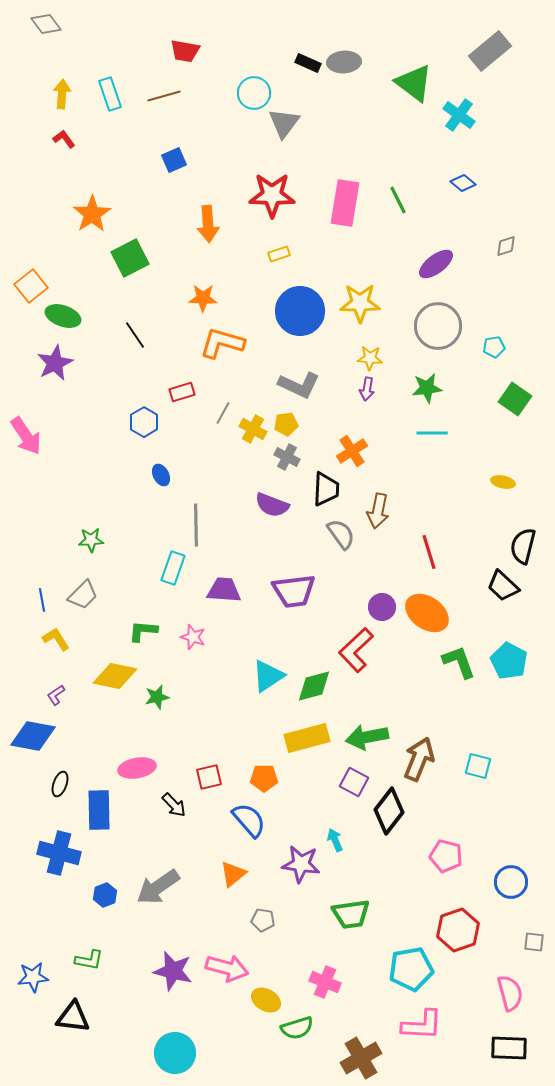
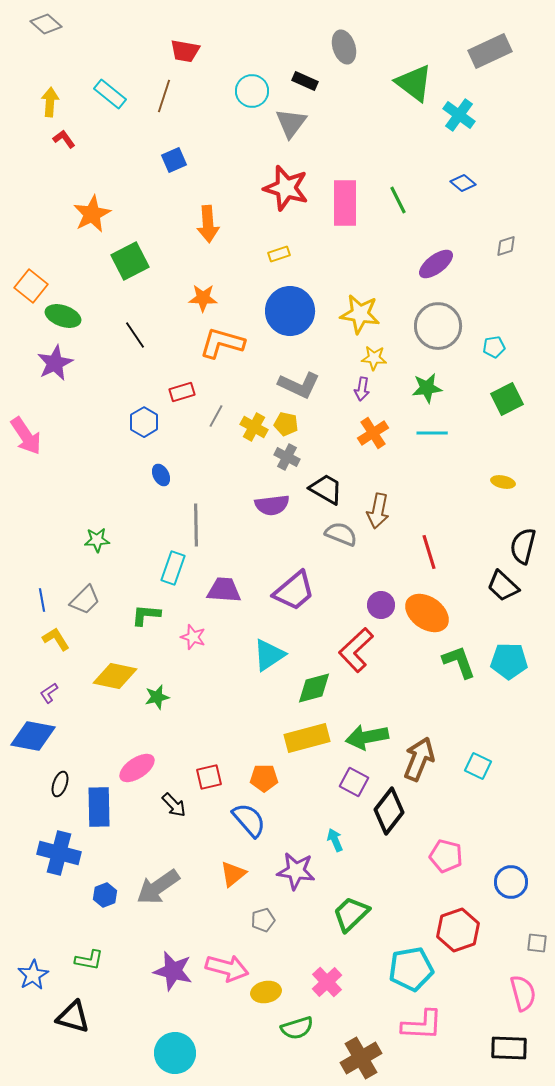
gray diamond at (46, 24): rotated 12 degrees counterclockwise
gray rectangle at (490, 51): rotated 15 degrees clockwise
gray ellipse at (344, 62): moved 15 px up; rotated 76 degrees clockwise
black rectangle at (308, 63): moved 3 px left, 18 px down
cyan circle at (254, 93): moved 2 px left, 2 px up
yellow arrow at (62, 94): moved 12 px left, 8 px down
cyan rectangle at (110, 94): rotated 32 degrees counterclockwise
brown line at (164, 96): rotated 56 degrees counterclockwise
gray triangle at (284, 123): moved 7 px right
red star at (272, 195): moved 14 px right, 7 px up; rotated 15 degrees clockwise
pink rectangle at (345, 203): rotated 9 degrees counterclockwise
orange star at (92, 214): rotated 6 degrees clockwise
green square at (130, 258): moved 3 px down
orange square at (31, 286): rotated 12 degrees counterclockwise
yellow star at (360, 303): moved 11 px down; rotated 9 degrees clockwise
blue circle at (300, 311): moved 10 px left
yellow star at (370, 358): moved 4 px right
purple arrow at (367, 389): moved 5 px left
green square at (515, 399): moved 8 px left; rotated 28 degrees clockwise
gray line at (223, 413): moved 7 px left, 3 px down
yellow pentagon at (286, 424): rotated 20 degrees clockwise
yellow cross at (253, 429): moved 1 px right, 2 px up
orange cross at (352, 451): moved 21 px right, 18 px up
black trapezoid at (326, 489): rotated 63 degrees counterclockwise
purple semicircle at (272, 505): rotated 28 degrees counterclockwise
gray semicircle at (341, 534): rotated 32 degrees counterclockwise
green star at (91, 540): moved 6 px right
purple trapezoid at (294, 591): rotated 33 degrees counterclockwise
gray trapezoid at (83, 595): moved 2 px right, 5 px down
purple circle at (382, 607): moved 1 px left, 2 px up
green L-shape at (143, 631): moved 3 px right, 16 px up
cyan pentagon at (509, 661): rotated 27 degrees counterclockwise
cyan triangle at (268, 676): moved 1 px right, 21 px up
green diamond at (314, 686): moved 2 px down
purple L-shape at (56, 695): moved 7 px left, 2 px up
cyan square at (478, 766): rotated 12 degrees clockwise
pink ellipse at (137, 768): rotated 24 degrees counterclockwise
blue rectangle at (99, 810): moved 3 px up
purple star at (301, 864): moved 5 px left, 7 px down
green trapezoid at (351, 914): rotated 144 degrees clockwise
gray pentagon at (263, 920): rotated 25 degrees counterclockwise
gray square at (534, 942): moved 3 px right, 1 px down
blue star at (33, 977): moved 2 px up; rotated 24 degrees counterclockwise
pink cross at (325, 982): moved 2 px right; rotated 24 degrees clockwise
pink semicircle at (510, 993): moved 13 px right
yellow ellipse at (266, 1000): moved 8 px up; rotated 40 degrees counterclockwise
black triangle at (73, 1017): rotated 9 degrees clockwise
